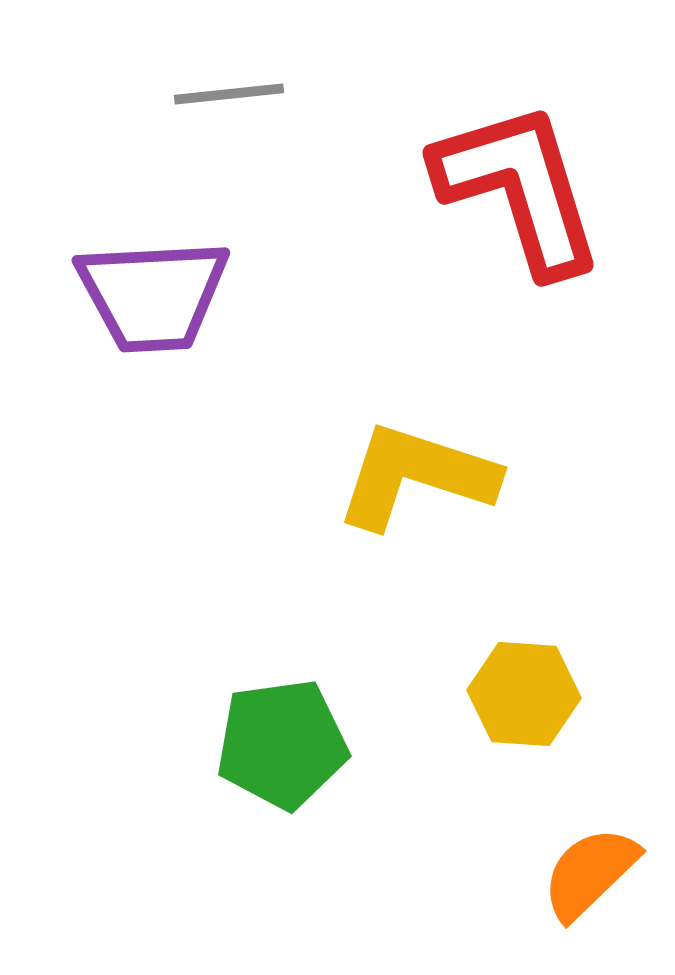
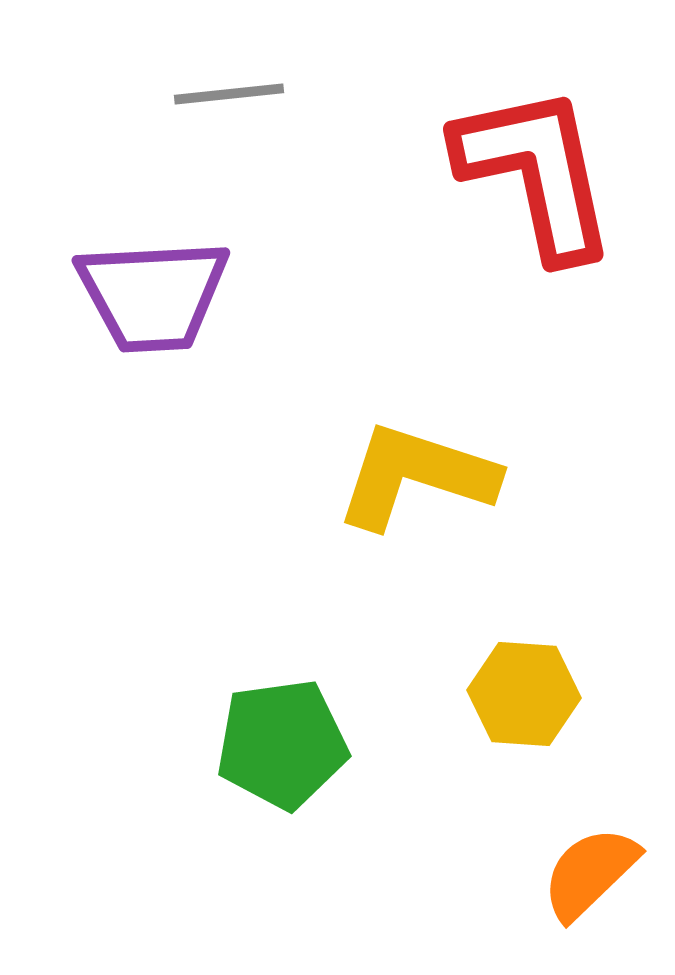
red L-shape: moved 17 px right, 16 px up; rotated 5 degrees clockwise
